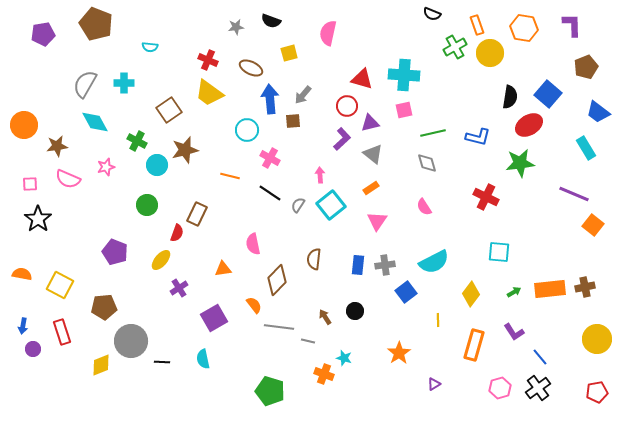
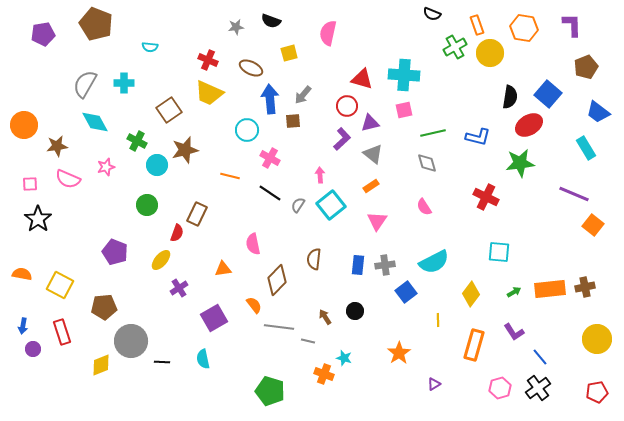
yellow trapezoid at (209, 93): rotated 12 degrees counterclockwise
orange rectangle at (371, 188): moved 2 px up
